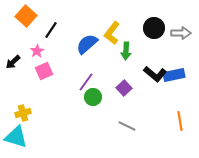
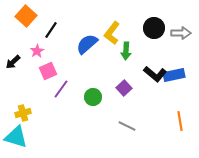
pink square: moved 4 px right
purple line: moved 25 px left, 7 px down
